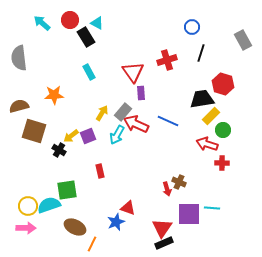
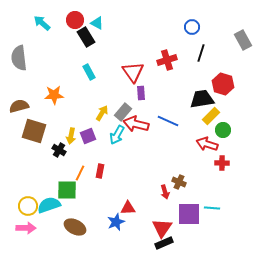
red circle at (70, 20): moved 5 px right
red arrow at (136, 124): rotated 10 degrees counterclockwise
yellow arrow at (71, 136): rotated 42 degrees counterclockwise
red rectangle at (100, 171): rotated 24 degrees clockwise
red arrow at (167, 189): moved 2 px left, 3 px down
green square at (67, 190): rotated 10 degrees clockwise
red triangle at (128, 208): rotated 21 degrees counterclockwise
orange line at (92, 244): moved 12 px left, 71 px up
